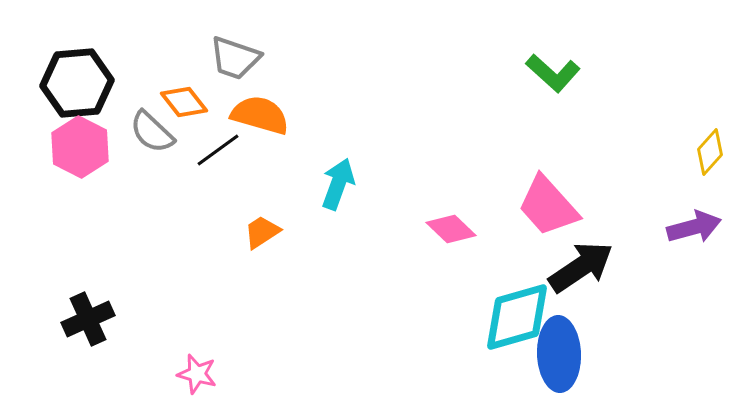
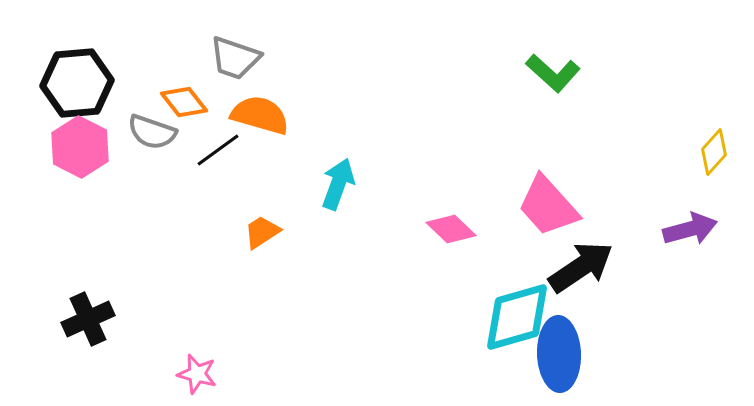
gray semicircle: rotated 24 degrees counterclockwise
yellow diamond: moved 4 px right
purple arrow: moved 4 px left, 2 px down
